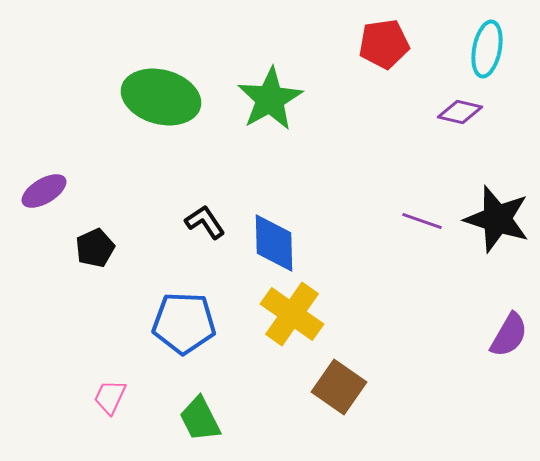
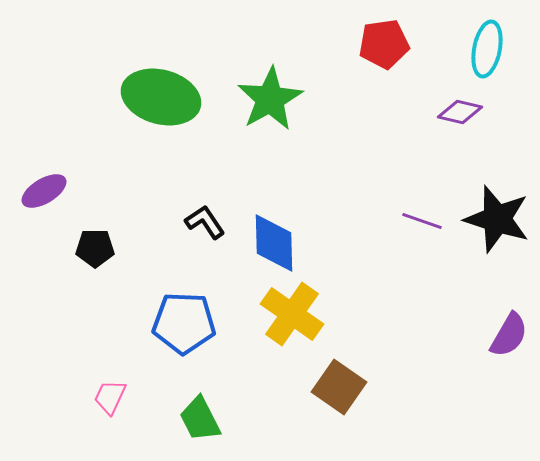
black pentagon: rotated 24 degrees clockwise
